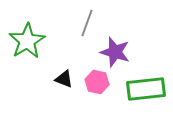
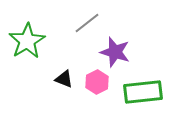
gray line: rotated 32 degrees clockwise
pink hexagon: rotated 20 degrees clockwise
green rectangle: moved 3 px left, 3 px down
